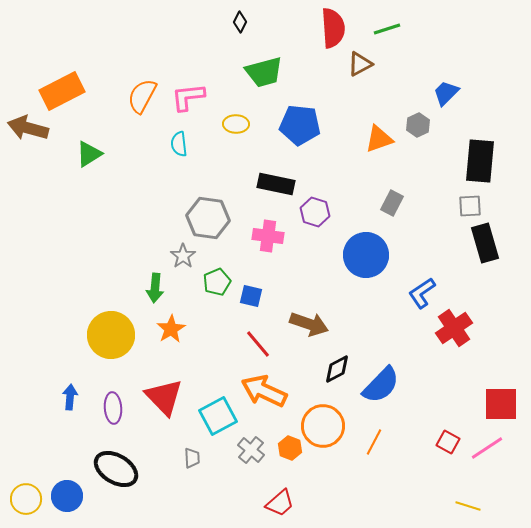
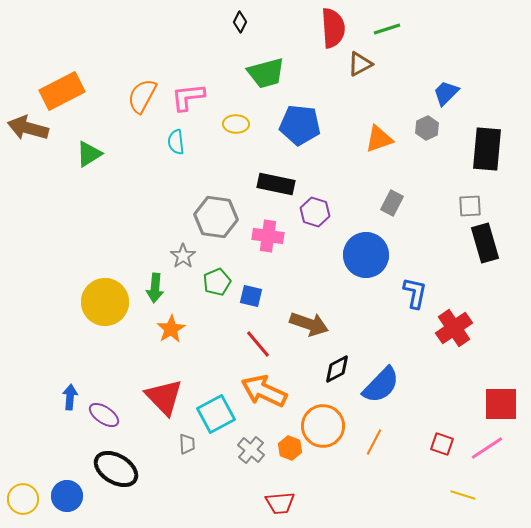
green trapezoid at (264, 72): moved 2 px right, 1 px down
gray hexagon at (418, 125): moved 9 px right, 3 px down
cyan semicircle at (179, 144): moved 3 px left, 2 px up
black rectangle at (480, 161): moved 7 px right, 12 px up
gray hexagon at (208, 218): moved 8 px right, 1 px up
blue L-shape at (422, 293): moved 7 px left; rotated 136 degrees clockwise
yellow circle at (111, 335): moved 6 px left, 33 px up
purple ellipse at (113, 408): moved 9 px left, 7 px down; rotated 52 degrees counterclockwise
cyan square at (218, 416): moved 2 px left, 2 px up
red square at (448, 442): moved 6 px left, 2 px down; rotated 10 degrees counterclockwise
gray trapezoid at (192, 458): moved 5 px left, 14 px up
yellow circle at (26, 499): moved 3 px left
red trapezoid at (280, 503): rotated 36 degrees clockwise
yellow line at (468, 506): moved 5 px left, 11 px up
